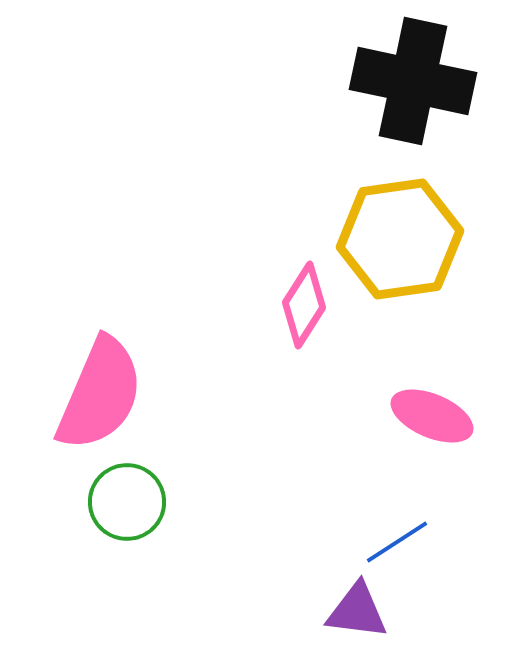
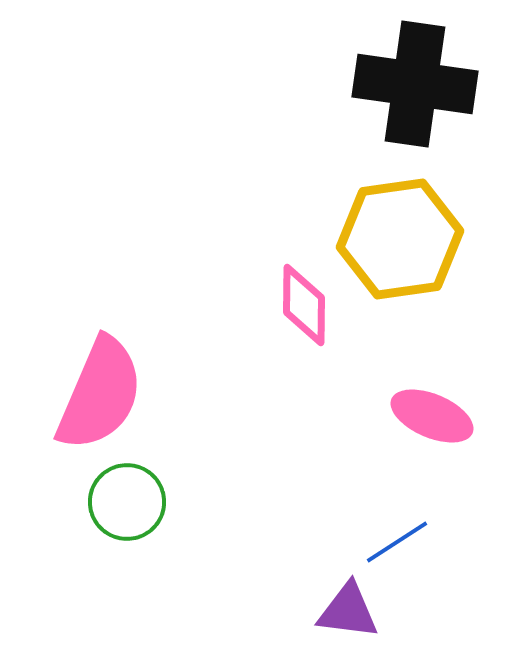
black cross: moved 2 px right, 3 px down; rotated 4 degrees counterclockwise
pink diamond: rotated 32 degrees counterclockwise
purple triangle: moved 9 px left
